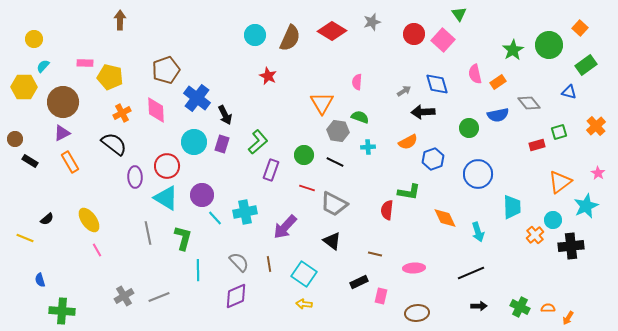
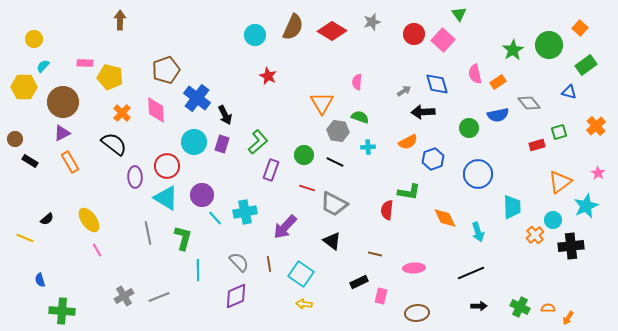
brown semicircle at (290, 38): moved 3 px right, 11 px up
orange cross at (122, 113): rotated 18 degrees counterclockwise
cyan square at (304, 274): moved 3 px left
